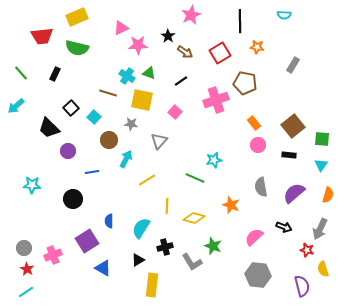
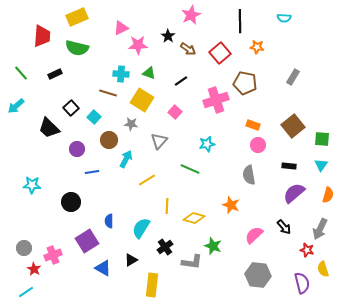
cyan semicircle at (284, 15): moved 3 px down
red trapezoid at (42, 36): rotated 80 degrees counterclockwise
brown arrow at (185, 52): moved 3 px right, 3 px up
red square at (220, 53): rotated 10 degrees counterclockwise
gray rectangle at (293, 65): moved 12 px down
black rectangle at (55, 74): rotated 40 degrees clockwise
cyan cross at (127, 76): moved 6 px left, 2 px up; rotated 28 degrees counterclockwise
yellow square at (142, 100): rotated 20 degrees clockwise
orange rectangle at (254, 123): moved 1 px left, 2 px down; rotated 32 degrees counterclockwise
purple circle at (68, 151): moved 9 px right, 2 px up
black rectangle at (289, 155): moved 11 px down
cyan star at (214, 160): moved 7 px left, 16 px up
green line at (195, 178): moved 5 px left, 9 px up
gray semicircle at (261, 187): moved 12 px left, 12 px up
black circle at (73, 199): moved 2 px left, 3 px down
black arrow at (284, 227): rotated 28 degrees clockwise
pink semicircle at (254, 237): moved 2 px up
black cross at (165, 247): rotated 21 degrees counterclockwise
black triangle at (138, 260): moved 7 px left
gray L-shape at (192, 262): rotated 50 degrees counterclockwise
red star at (27, 269): moved 7 px right
purple semicircle at (302, 286): moved 3 px up
